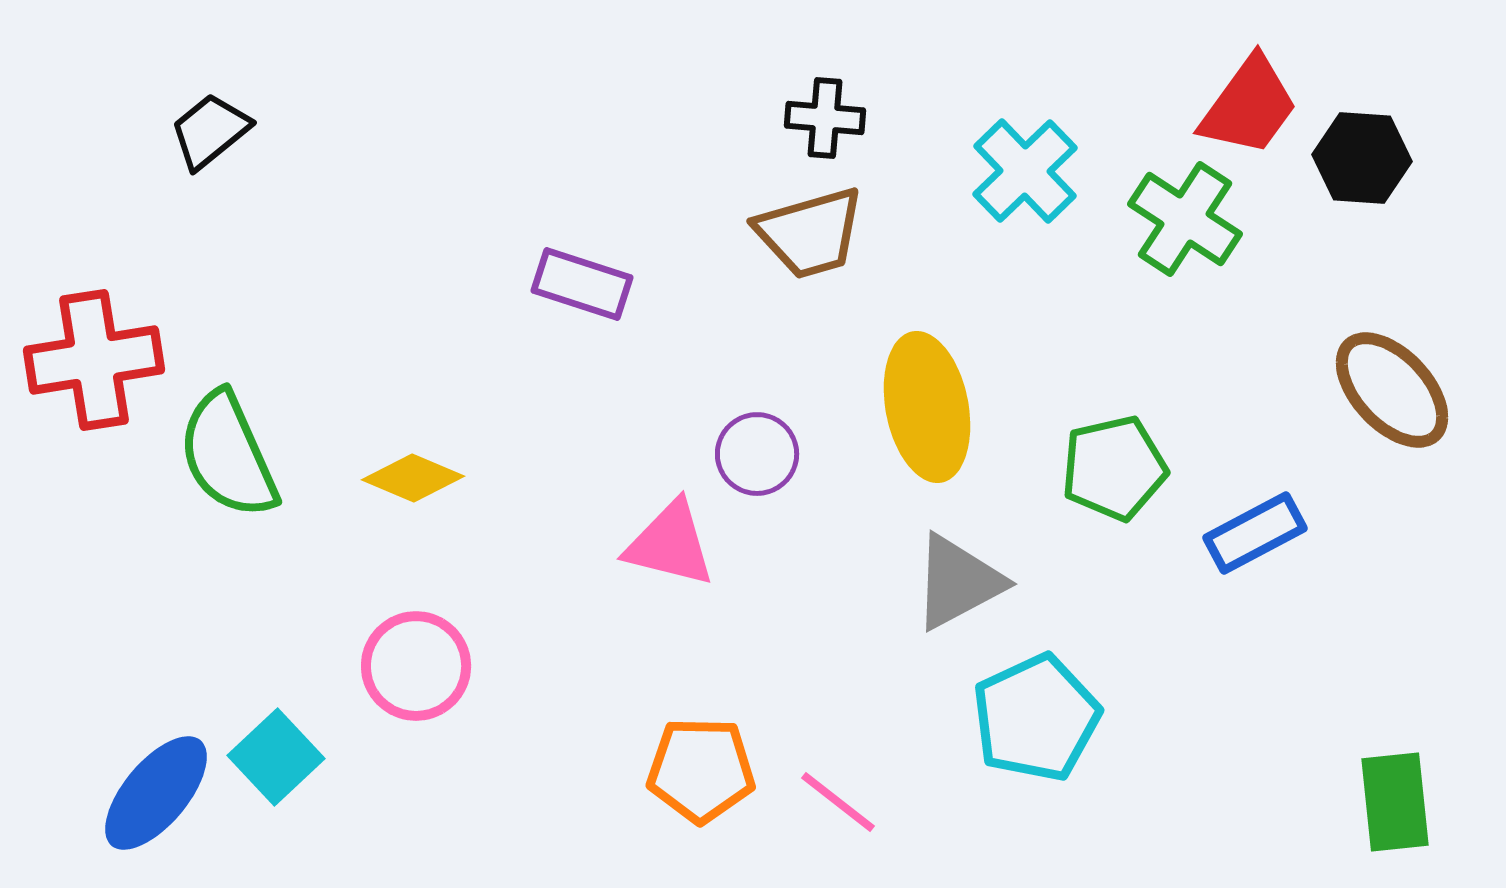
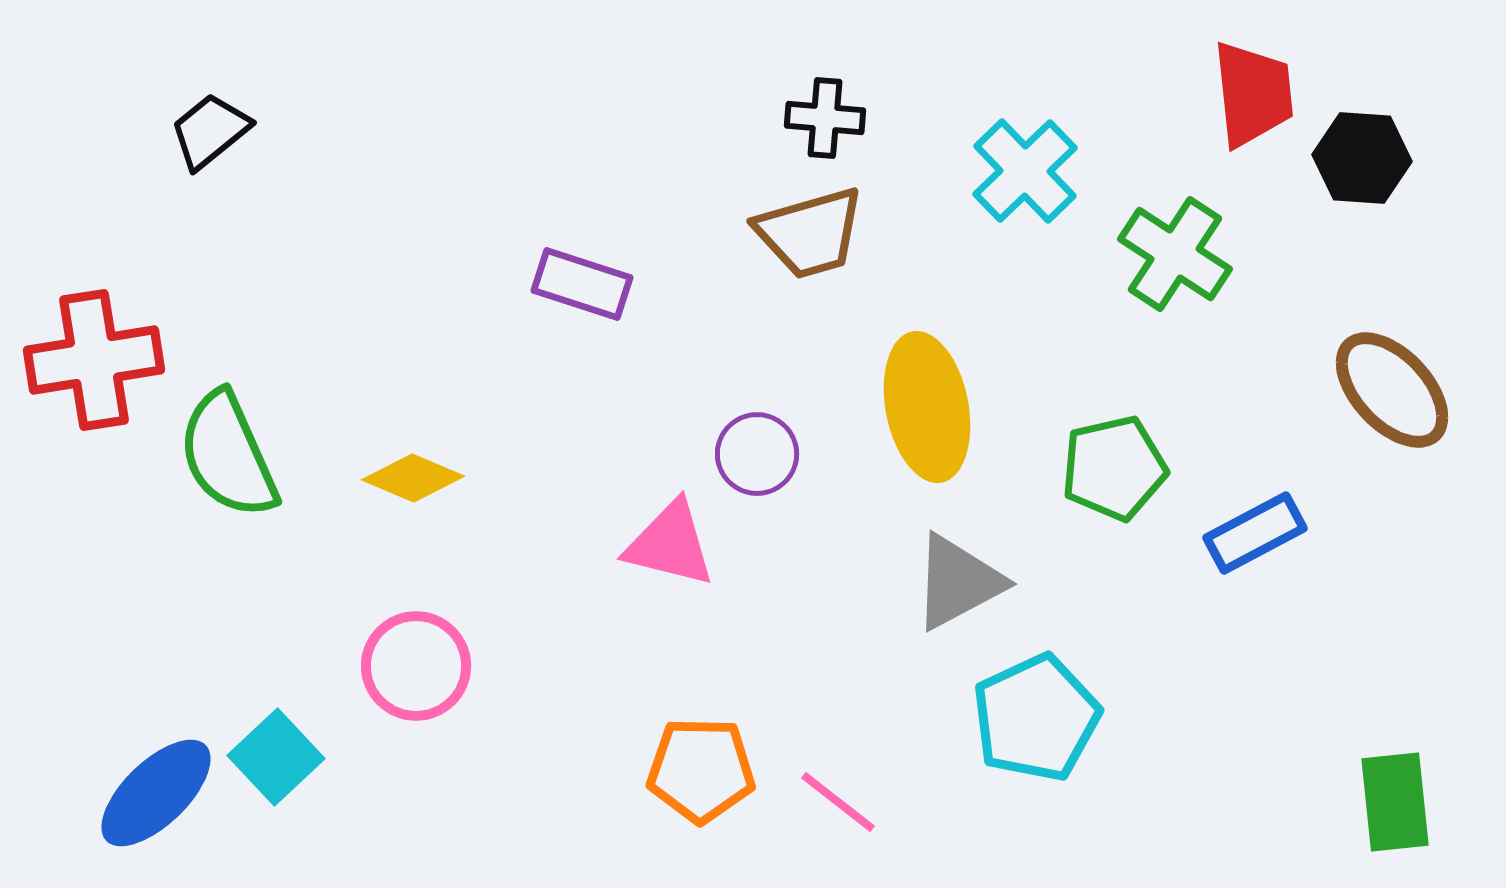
red trapezoid: moved 4 px right, 12 px up; rotated 42 degrees counterclockwise
green cross: moved 10 px left, 35 px down
blue ellipse: rotated 6 degrees clockwise
